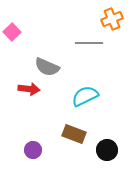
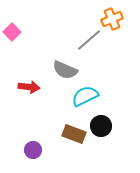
gray line: moved 3 px up; rotated 40 degrees counterclockwise
gray semicircle: moved 18 px right, 3 px down
red arrow: moved 2 px up
black circle: moved 6 px left, 24 px up
